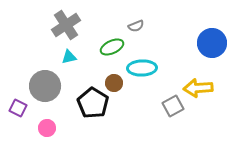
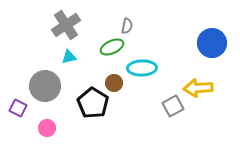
gray semicircle: moved 9 px left; rotated 56 degrees counterclockwise
